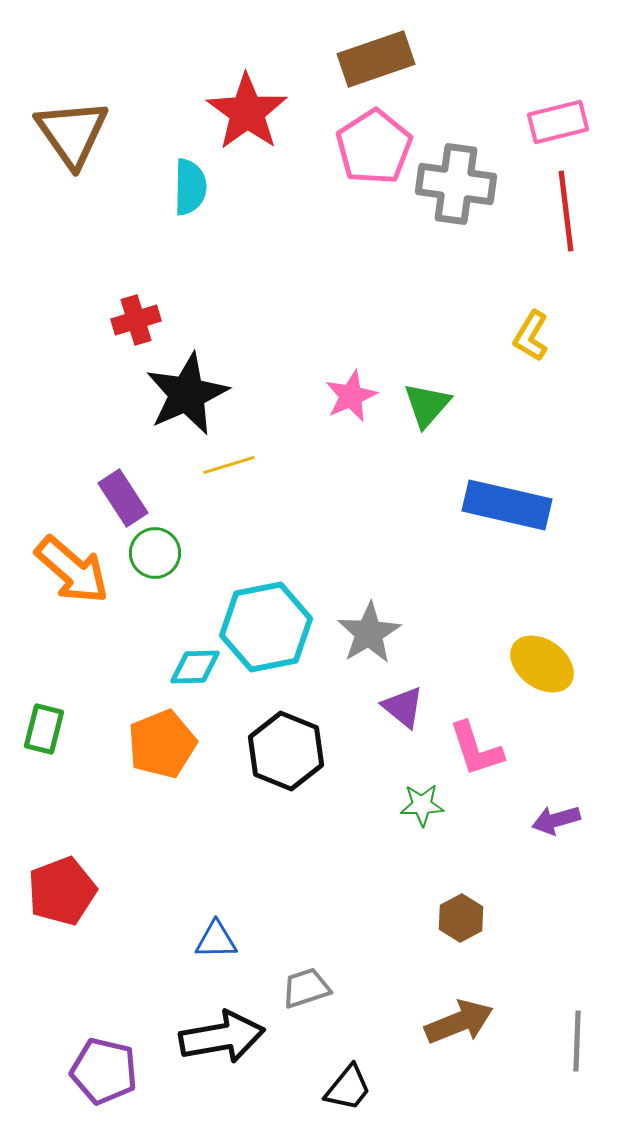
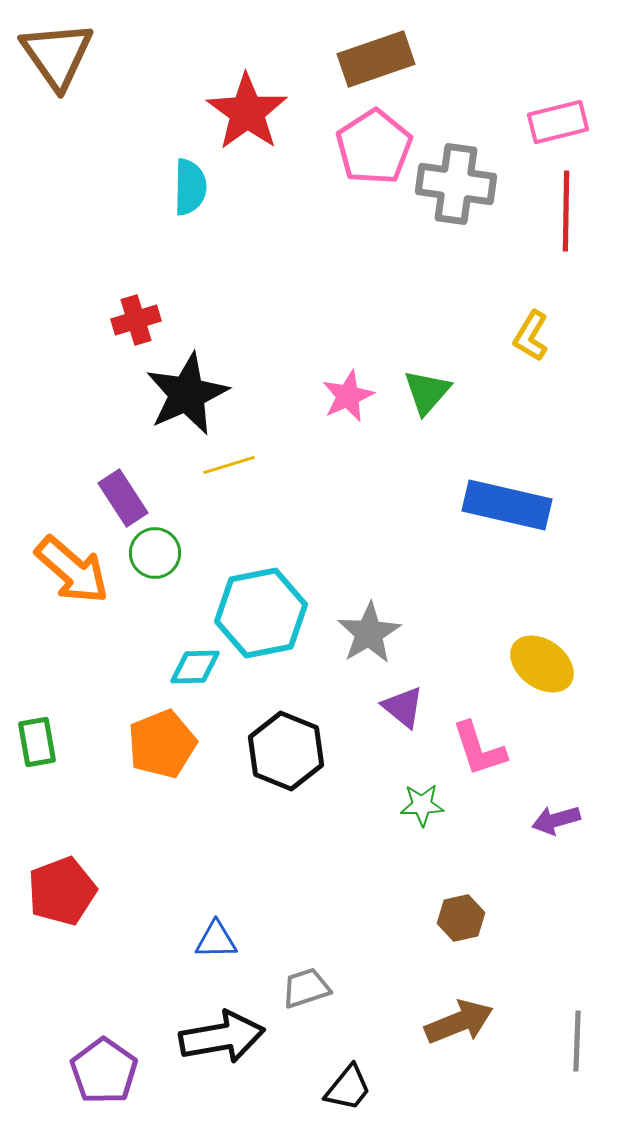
brown triangle: moved 15 px left, 78 px up
red line: rotated 8 degrees clockwise
pink star: moved 3 px left
green triangle: moved 13 px up
cyan hexagon: moved 5 px left, 14 px up
green rectangle: moved 7 px left, 13 px down; rotated 24 degrees counterclockwise
pink L-shape: moved 3 px right
brown hexagon: rotated 15 degrees clockwise
purple pentagon: rotated 22 degrees clockwise
